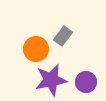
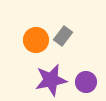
orange circle: moved 9 px up
